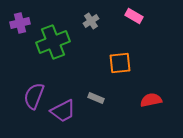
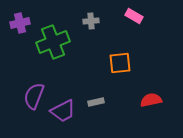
gray cross: rotated 28 degrees clockwise
gray rectangle: moved 4 px down; rotated 35 degrees counterclockwise
